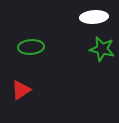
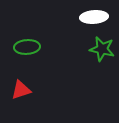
green ellipse: moved 4 px left
red triangle: rotated 15 degrees clockwise
